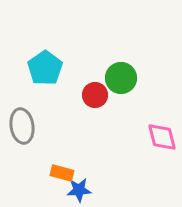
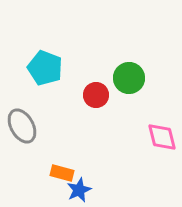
cyan pentagon: rotated 16 degrees counterclockwise
green circle: moved 8 px right
red circle: moved 1 px right
gray ellipse: rotated 20 degrees counterclockwise
blue star: rotated 20 degrees counterclockwise
